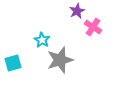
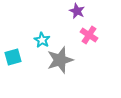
purple star: rotated 21 degrees counterclockwise
pink cross: moved 4 px left, 8 px down
cyan square: moved 6 px up
